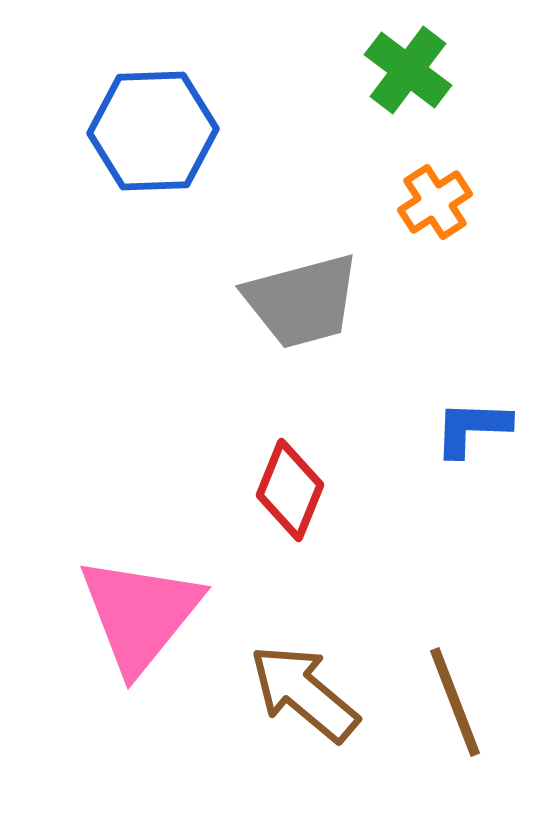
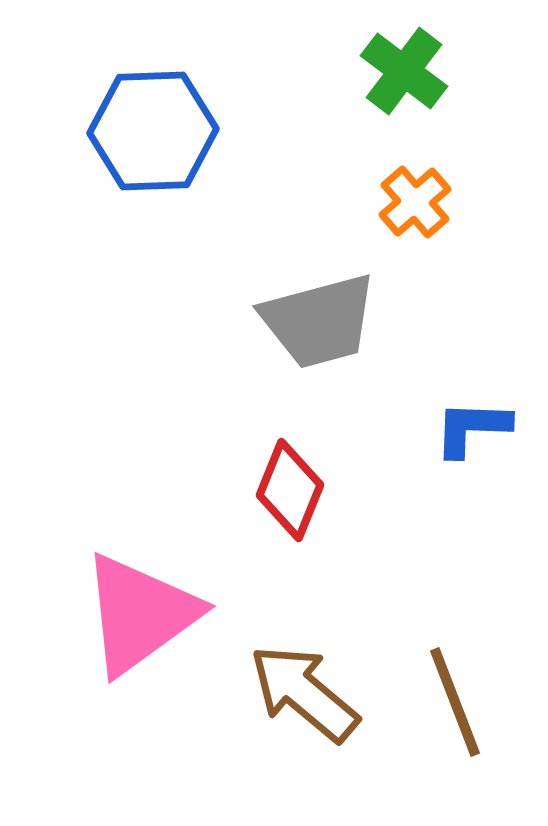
green cross: moved 4 px left, 1 px down
orange cross: moved 20 px left; rotated 8 degrees counterclockwise
gray trapezoid: moved 17 px right, 20 px down
pink triangle: rotated 15 degrees clockwise
